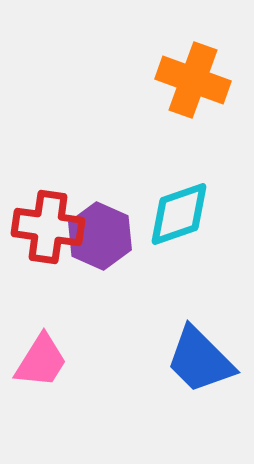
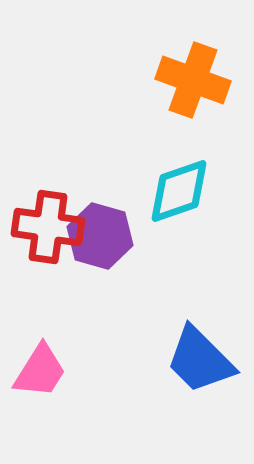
cyan diamond: moved 23 px up
purple hexagon: rotated 8 degrees counterclockwise
pink trapezoid: moved 1 px left, 10 px down
